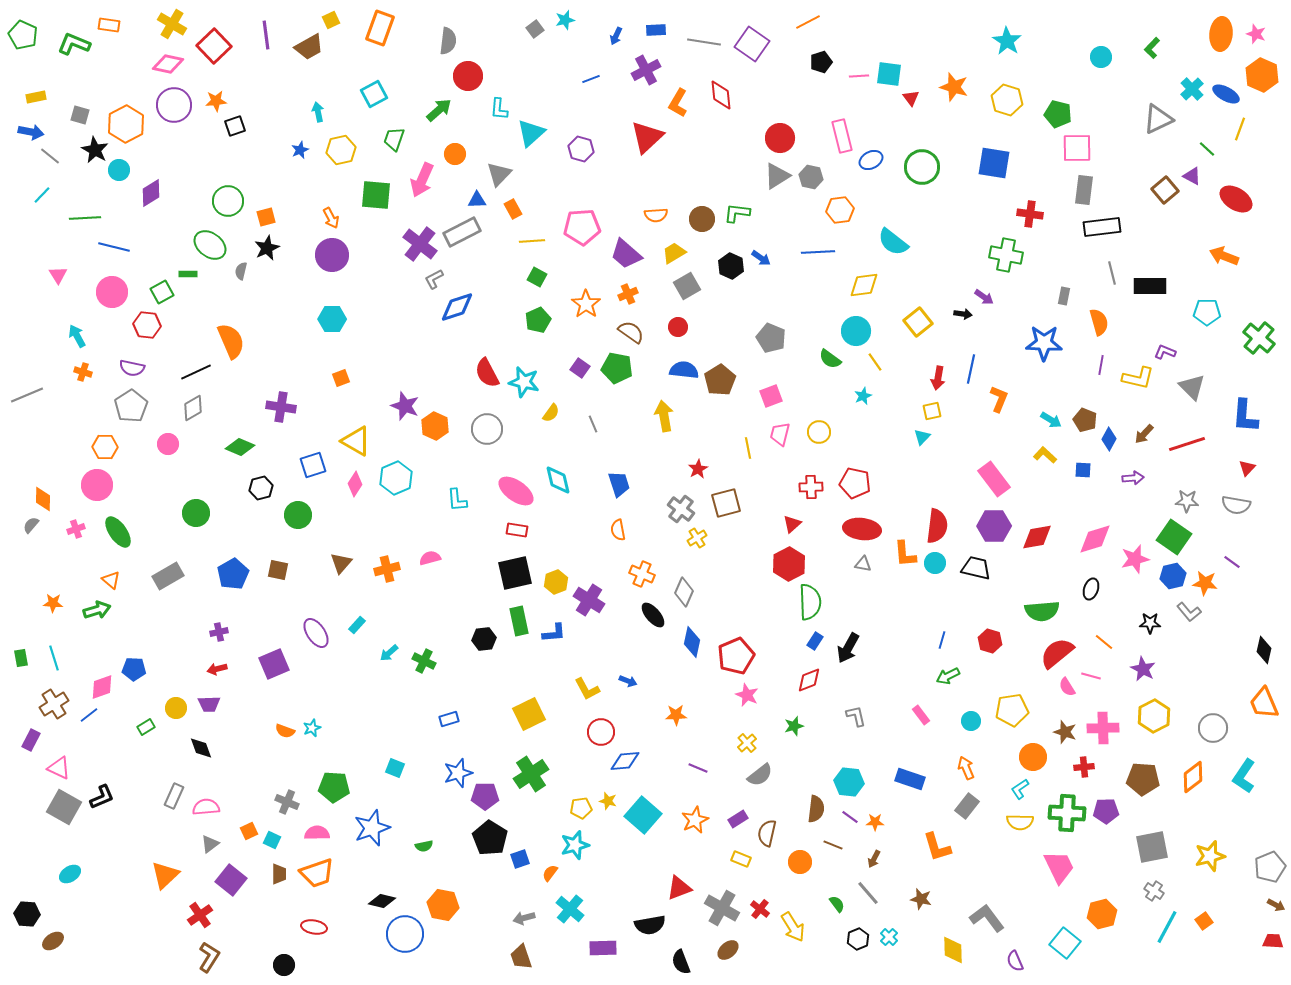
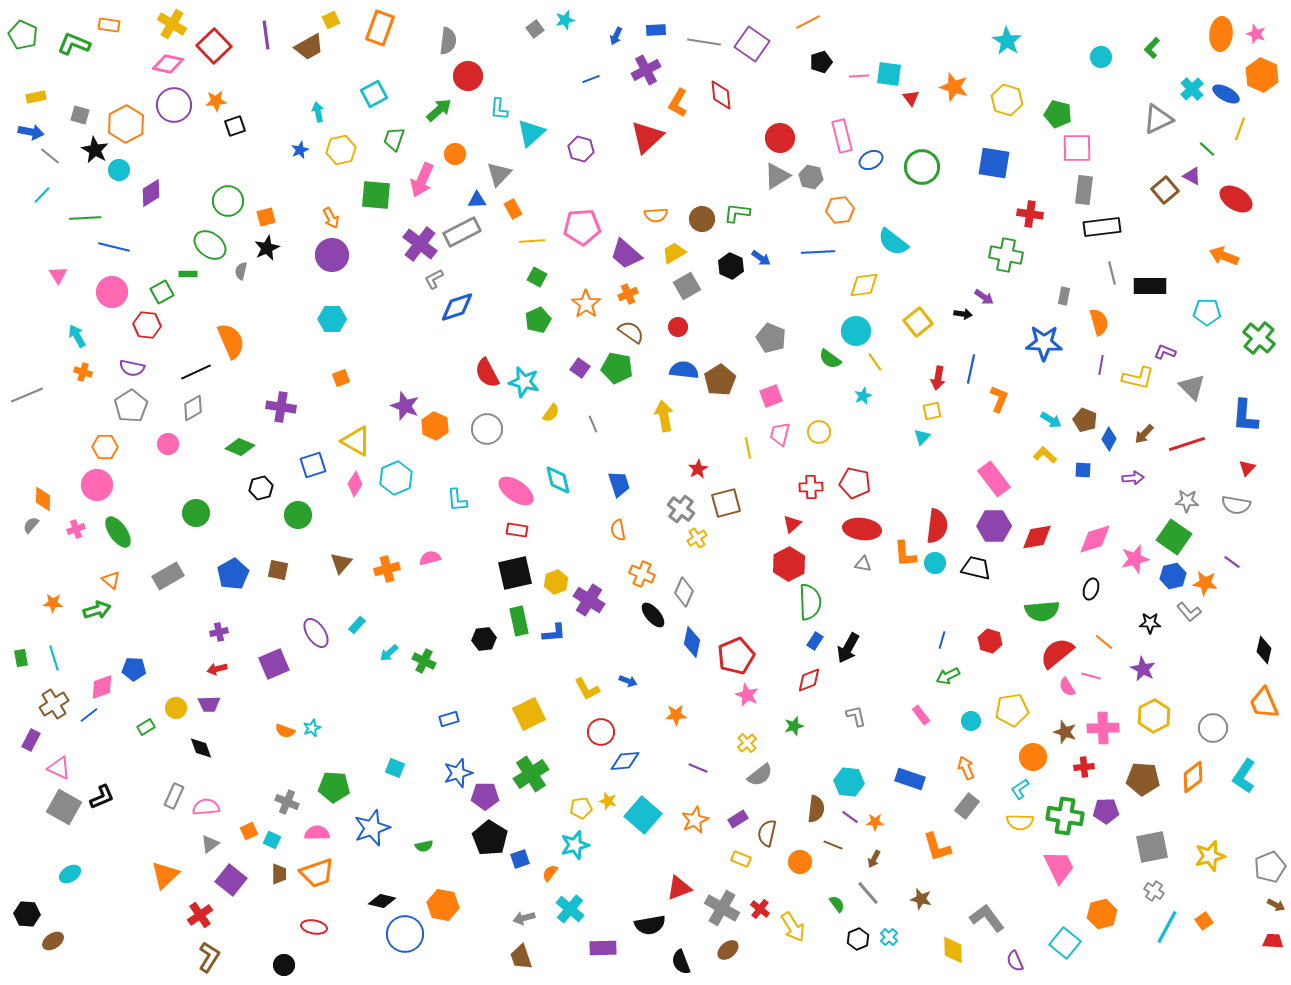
green cross at (1067, 813): moved 2 px left, 3 px down; rotated 6 degrees clockwise
